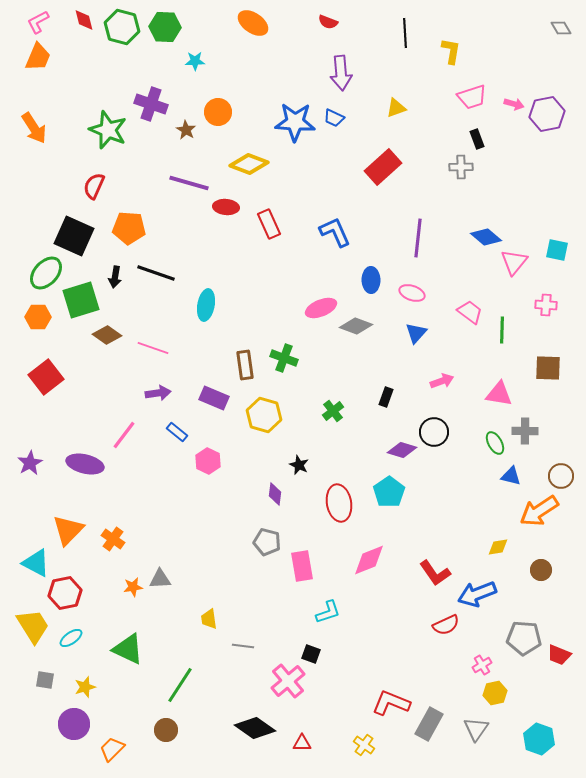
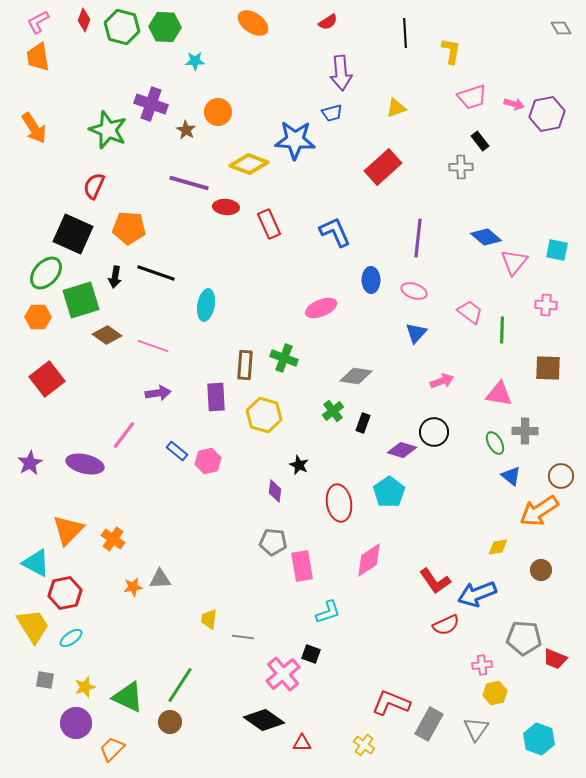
red diamond at (84, 20): rotated 35 degrees clockwise
red semicircle at (328, 22): rotated 54 degrees counterclockwise
orange trapezoid at (38, 57): rotated 148 degrees clockwise
blue trapezoid at (334, 118): moved 2 px left, 5 px up; rotated 40 degrees counterclockwise
blue star at (295, 122): moved 18 px down
black rectangle at (477, 139): moved 3 px right, 2 px down; rotated 18 degrees counterclockwise
black square at (74, 236): moved 1 px left, 2 px up
pink ellipse at (412, 293): moved 2 px right, 2 px up
gray diamond at (356, 326): moved 50 px down; rotated 12 degrees counterclockwise
pink line at (153, 348): moved 2 px up
brown rectangle at (245, 365): rotated 12 degrees clockwise
red square at (46, 377): moved 1 px right, 2 px down
black rectangle at (386, 397): moved 23 px left, 26 px down
purple rectangle at (214, 398): moved 2 px right, 1 px up; rotated 64 degrees clockwise
blue rectangle at (177, 432): moved 19 px down
pink hexagon at (208, 461): rotated 20 degrees clockwise
blue triangle at (511, 476): rotated 25 degrees clockwise
purple diamond at (275, 494): moved 3 px up
gray pentagon at (267, 542): moved 6 px right; rotated 8 degrees counterclockwise
pink diamond at (369, 560): rotated 12 degrees counterclockwise
red L-shape at (435, 573): moved 8 px down
yellow trapezoid at (209, 619): rotated 15 degrees clockwise
gray line at (243, 646): moved 9 px up
green triangle at (128, 649): moved 48 px down
red trapezoid at (559, 655): moved 4 px left, 4 px down
pink cross at (482, 665): rotated 24 degrees clockwise
pink cross at (288, 681): moved 5 px left, 7 px up
purple circle at (74, 724): moved 2 px right, 1 px up
black diamond at (255, 728): moved 9 px right, 8 px up
brown circle at (166, 730): moved 4 px right, 8 px up
